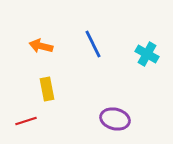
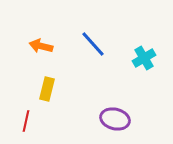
blue line: rotated 16 degrees counterclockwise
cyan cross: moved 3 px left, 4 px down; rotated 30 degrees clockwise
yellow rectangle: rotated 25 degrees clockwise
red line: rotated 60 degrees counterclockwise
